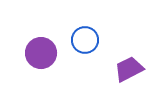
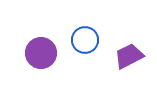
purple trapezoid: moved 13 px up
